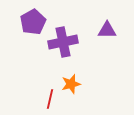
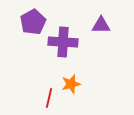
purple triangle: moved 6 px left, 5 px up
purple cross: rotated 16 degrees clockwise
red line: moved 1 px left, 1 px up
